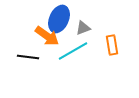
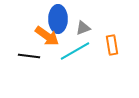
blue ellipse: moved 1 px left; rotated 24 degrees counterclockwise
cyan line: moved 2 px right
black line: moved 1 px right, 1 px up
